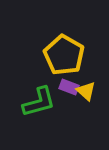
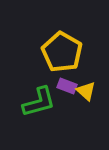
yellow pentagon: moved 2 px left, 3 px up
purple rectangle: moved 2 px left, 1 px up
